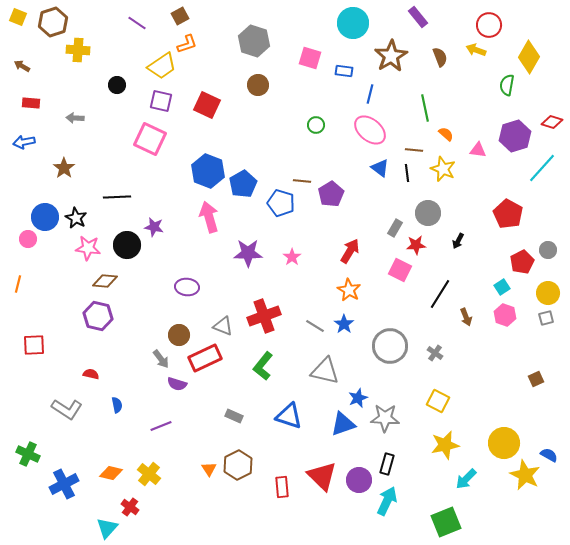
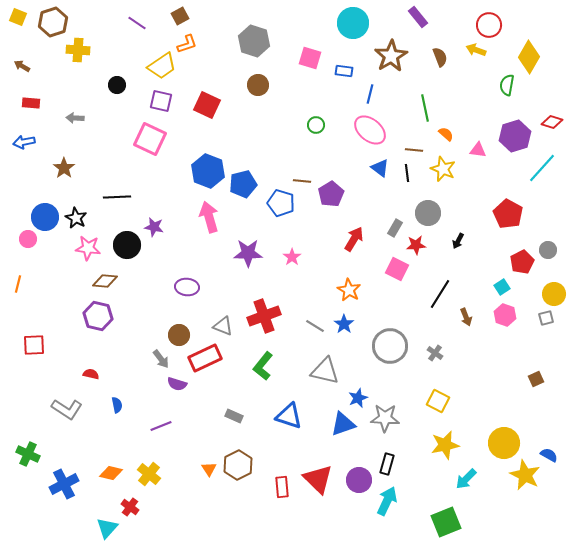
blue pentagon at (243, 184): rotated 16 degrees clockwise
red arrow at (350, 251): moved 4 px right, 12 px up
pink square at (400, 270): moved 3 px left, 1 px up
yellow circle at (548, 293): moved 6 px right, 1 px down
red triangle at (322, 476): moved 4 px left, 3 px down
